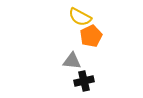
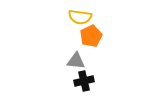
yellow semicircle: rotated 20 degrees counterclockwise
gray triangle: moved 4 px right
